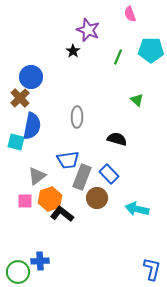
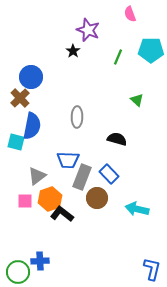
blue trapezoid: rotated 10 degrees clockwise
